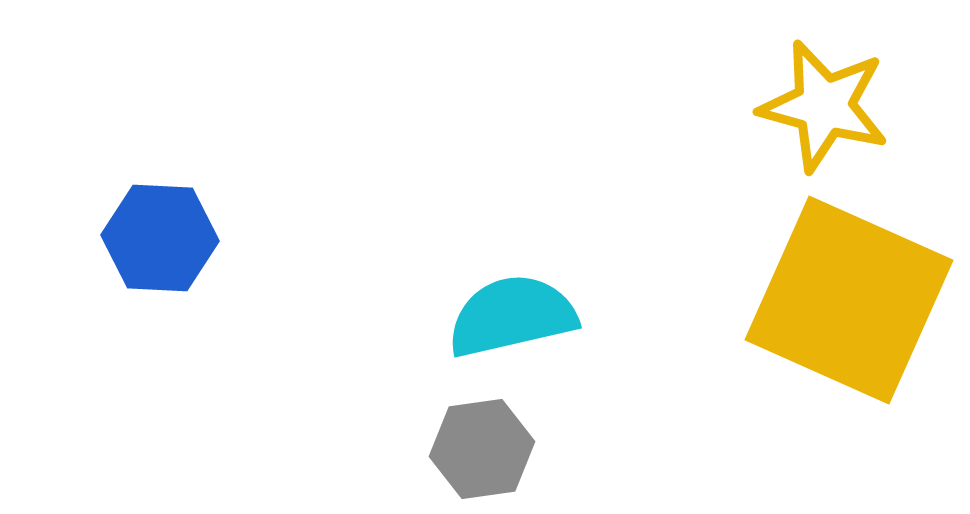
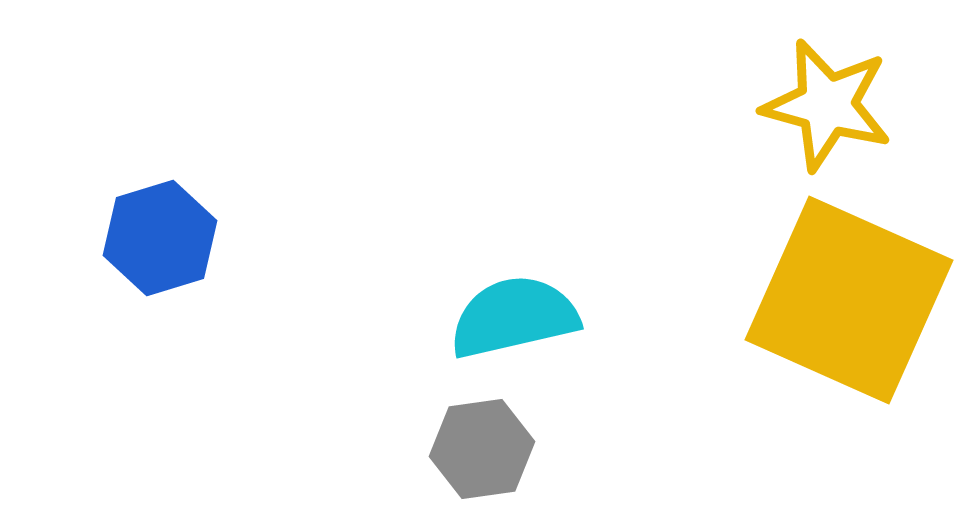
yellow star: moved 3 px right, 1 px up
blue hexagon: rotated 20 degrees counterclockwise
cyan semicircle: moved 2 px right, 1 px down
